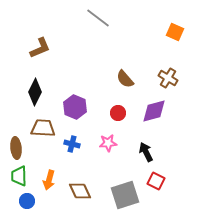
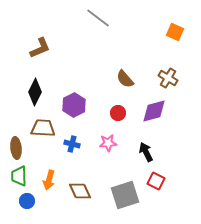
purple hexagon: moved 1 px left, 2 px up; rotated 10 degrees clockwise
